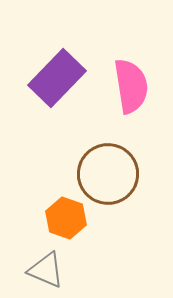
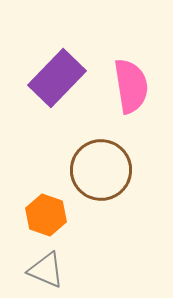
brown circle: moved 7 px left, 4 px up
orange hexagon: moved 20 px left, 3 px up
